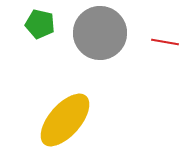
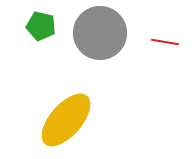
green pentagon: moved 1 px right, 2 px down
yellow ellipse: moved 1 px right
